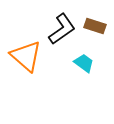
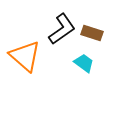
brown rectangle: moved 3 px left, 7 px down
orange triangle: moved 1 px left
